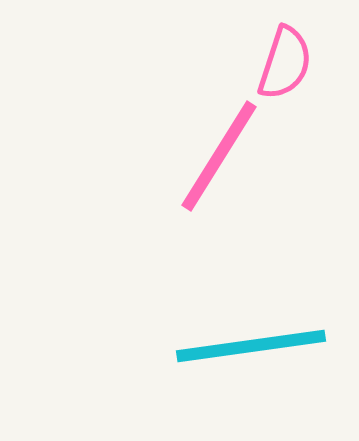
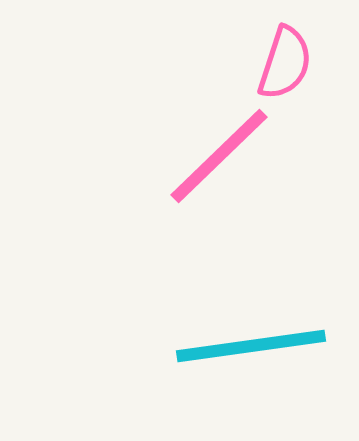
pink line: rotated 14 degrees clockwise
